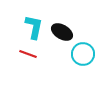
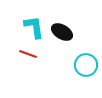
cyan L-shape: rotated 20 degrees counterclockwise
cyan circle: moved 3 px right, 11 px down
